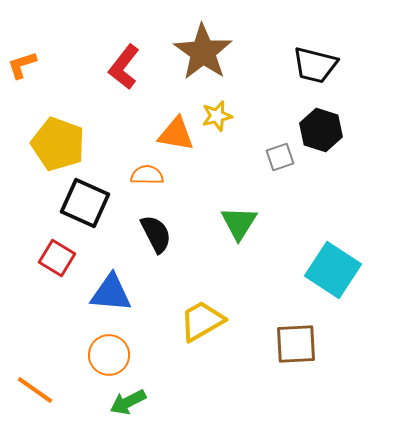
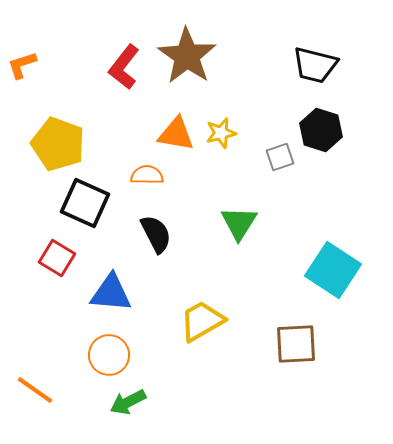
brown star: moved 16 px left, 4 px down
yellow star: moved 4 px right, 17 px down
